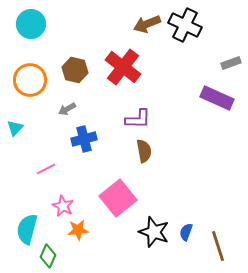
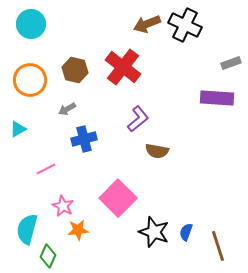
purple rectangle: rotated 20 degrees counterclockwise
purple L-shape: rotated 40 degrees counterclockwise
cyan triangle: moved 3 px right, 1 px down; rotated 18 degrees clockwise
brown semicircle: moved 13 px right; rotated 110 degrees clockwise
pink square: rotated 6 degrees counterclockwise
